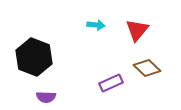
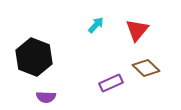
cyan arrow: rotated 54 degrees counterclockwise
brown diamond: moved 1 px left
